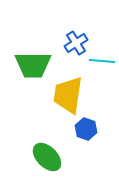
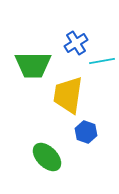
cyan line: rotated 15 degrees counterclockwise
blue hexagon: moved 3 px down
